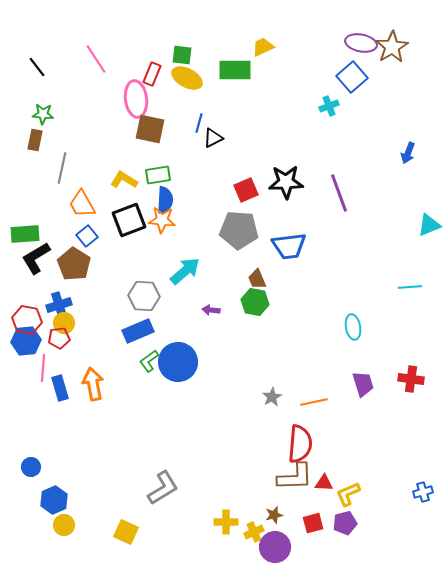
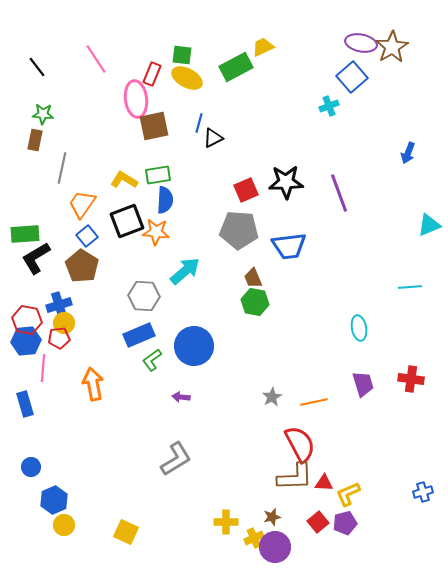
green rectangle at (235, 70): moved 1 px right, 3 px up; rotated 28 degrees counterclockwise
brown square at (150, 129): moved 4 px right, 3 px up; rotated 24 degrees counterclockwise
orange trapezoid at (82, 204): rotated 64 degrees clockwise
black square at (129, 220): moved 2 px left, 1 px down
orange star at (162, 220): moved 6 px left, 12 px down
brown pentagon at (74, 264): moved 8 px right, 2 px down
brown trapezoid at (257, 279): moved 4 px left, 1 px up
purple arrow at (211, 310): moved 30 px left, 87 px down
cyan ellipse at (353, 327): moved 6 px right, 1 px down
blue rectangle at (138, 331): moved 1 px right, 4 px down
green L-shape at (149, 361): moved 3 px right, 1 px up
blue circle at (178, 362): moved 16 px right, 16 px up
blue rectangle at (60, 388): moved 35 px left, 16 px down
red semicircle at (300, 444): rotated 33 degrees counterclockwise
gray L-shape at (163, 488): moved 13 px right, 29 px up
brown star at (274, 515): moved 2 px left, 2 px down
red square at (313, 523): moved 5 px right, 1 px up; rotated 25 degrees counterclockwise
yellow cross at (254, 532): moved 6 px down
